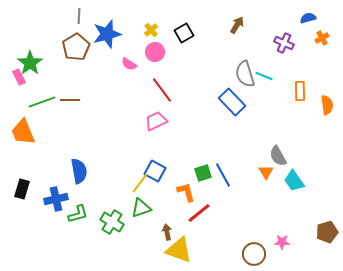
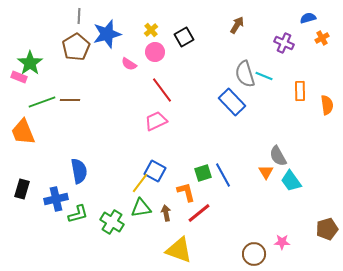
black square at (184, 33): moved 4 px down
pink rectangle at (19, 77): rotated 42 degrees counterclockwise
cyan trapezoid at (294, 181): moved 3 px left
green triangle at (141, 208): rotated 10 degrees clockwise
brown arrow at (167, 232): moved 1 px left, 19 px up
brown pentagon at (327, 232): moved 3 px up
